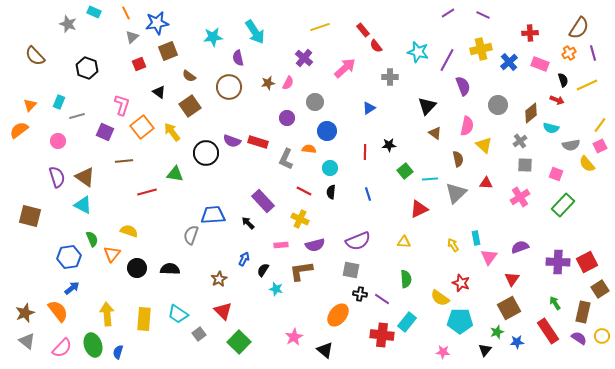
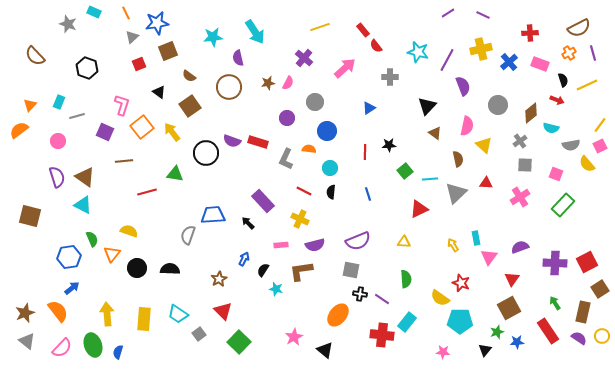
brown semicircle at (579, 28): rotated 30 degrees clockwise
gray semicircle at (191, 235): moved 3 px left
purple cross at (558, 262): moved 3 px left, 1 px down
